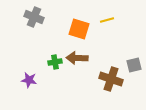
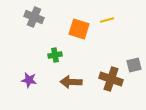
brown arrow: moved 6 px left, 24 px down
green cross: moved 7 px up
